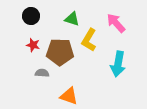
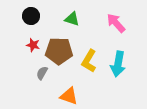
yellow L-shape: moved 21 px down
brown pentagon: moved 1 px left, 1 px up
gray semicircle: rotated 64 degrees counterclockwise
